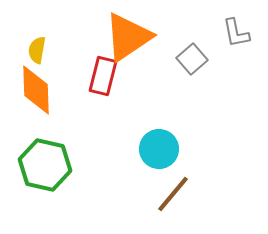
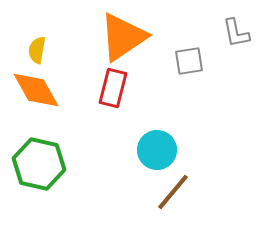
orange triangle: moved 5 px left
gray square: moved 3 px left, 2 px down; rotated 32 degrees clockwise
red rectangle: moved 10 px right, 12 px down
orange diamond: rotated 27 degrees counterclockwise
cyan circle: moved 2 px left, 1 px down
green hexagon: moved 6 px left, 1 px up
brown line: moved 2 px up
